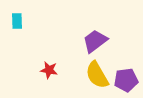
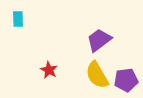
cyan rectangle: moved 1 px right, 2 px up
purple trapezoid: moved 4 px right, 1 px up
red star: rotated 18 degrees clockwise
